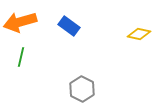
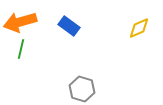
yellow diamond: moved 6 px up; rotated 35 degrees counterclockwise
green line: moved 8 px up
gray hexagon: rotated 10 degrees counterclockwise
